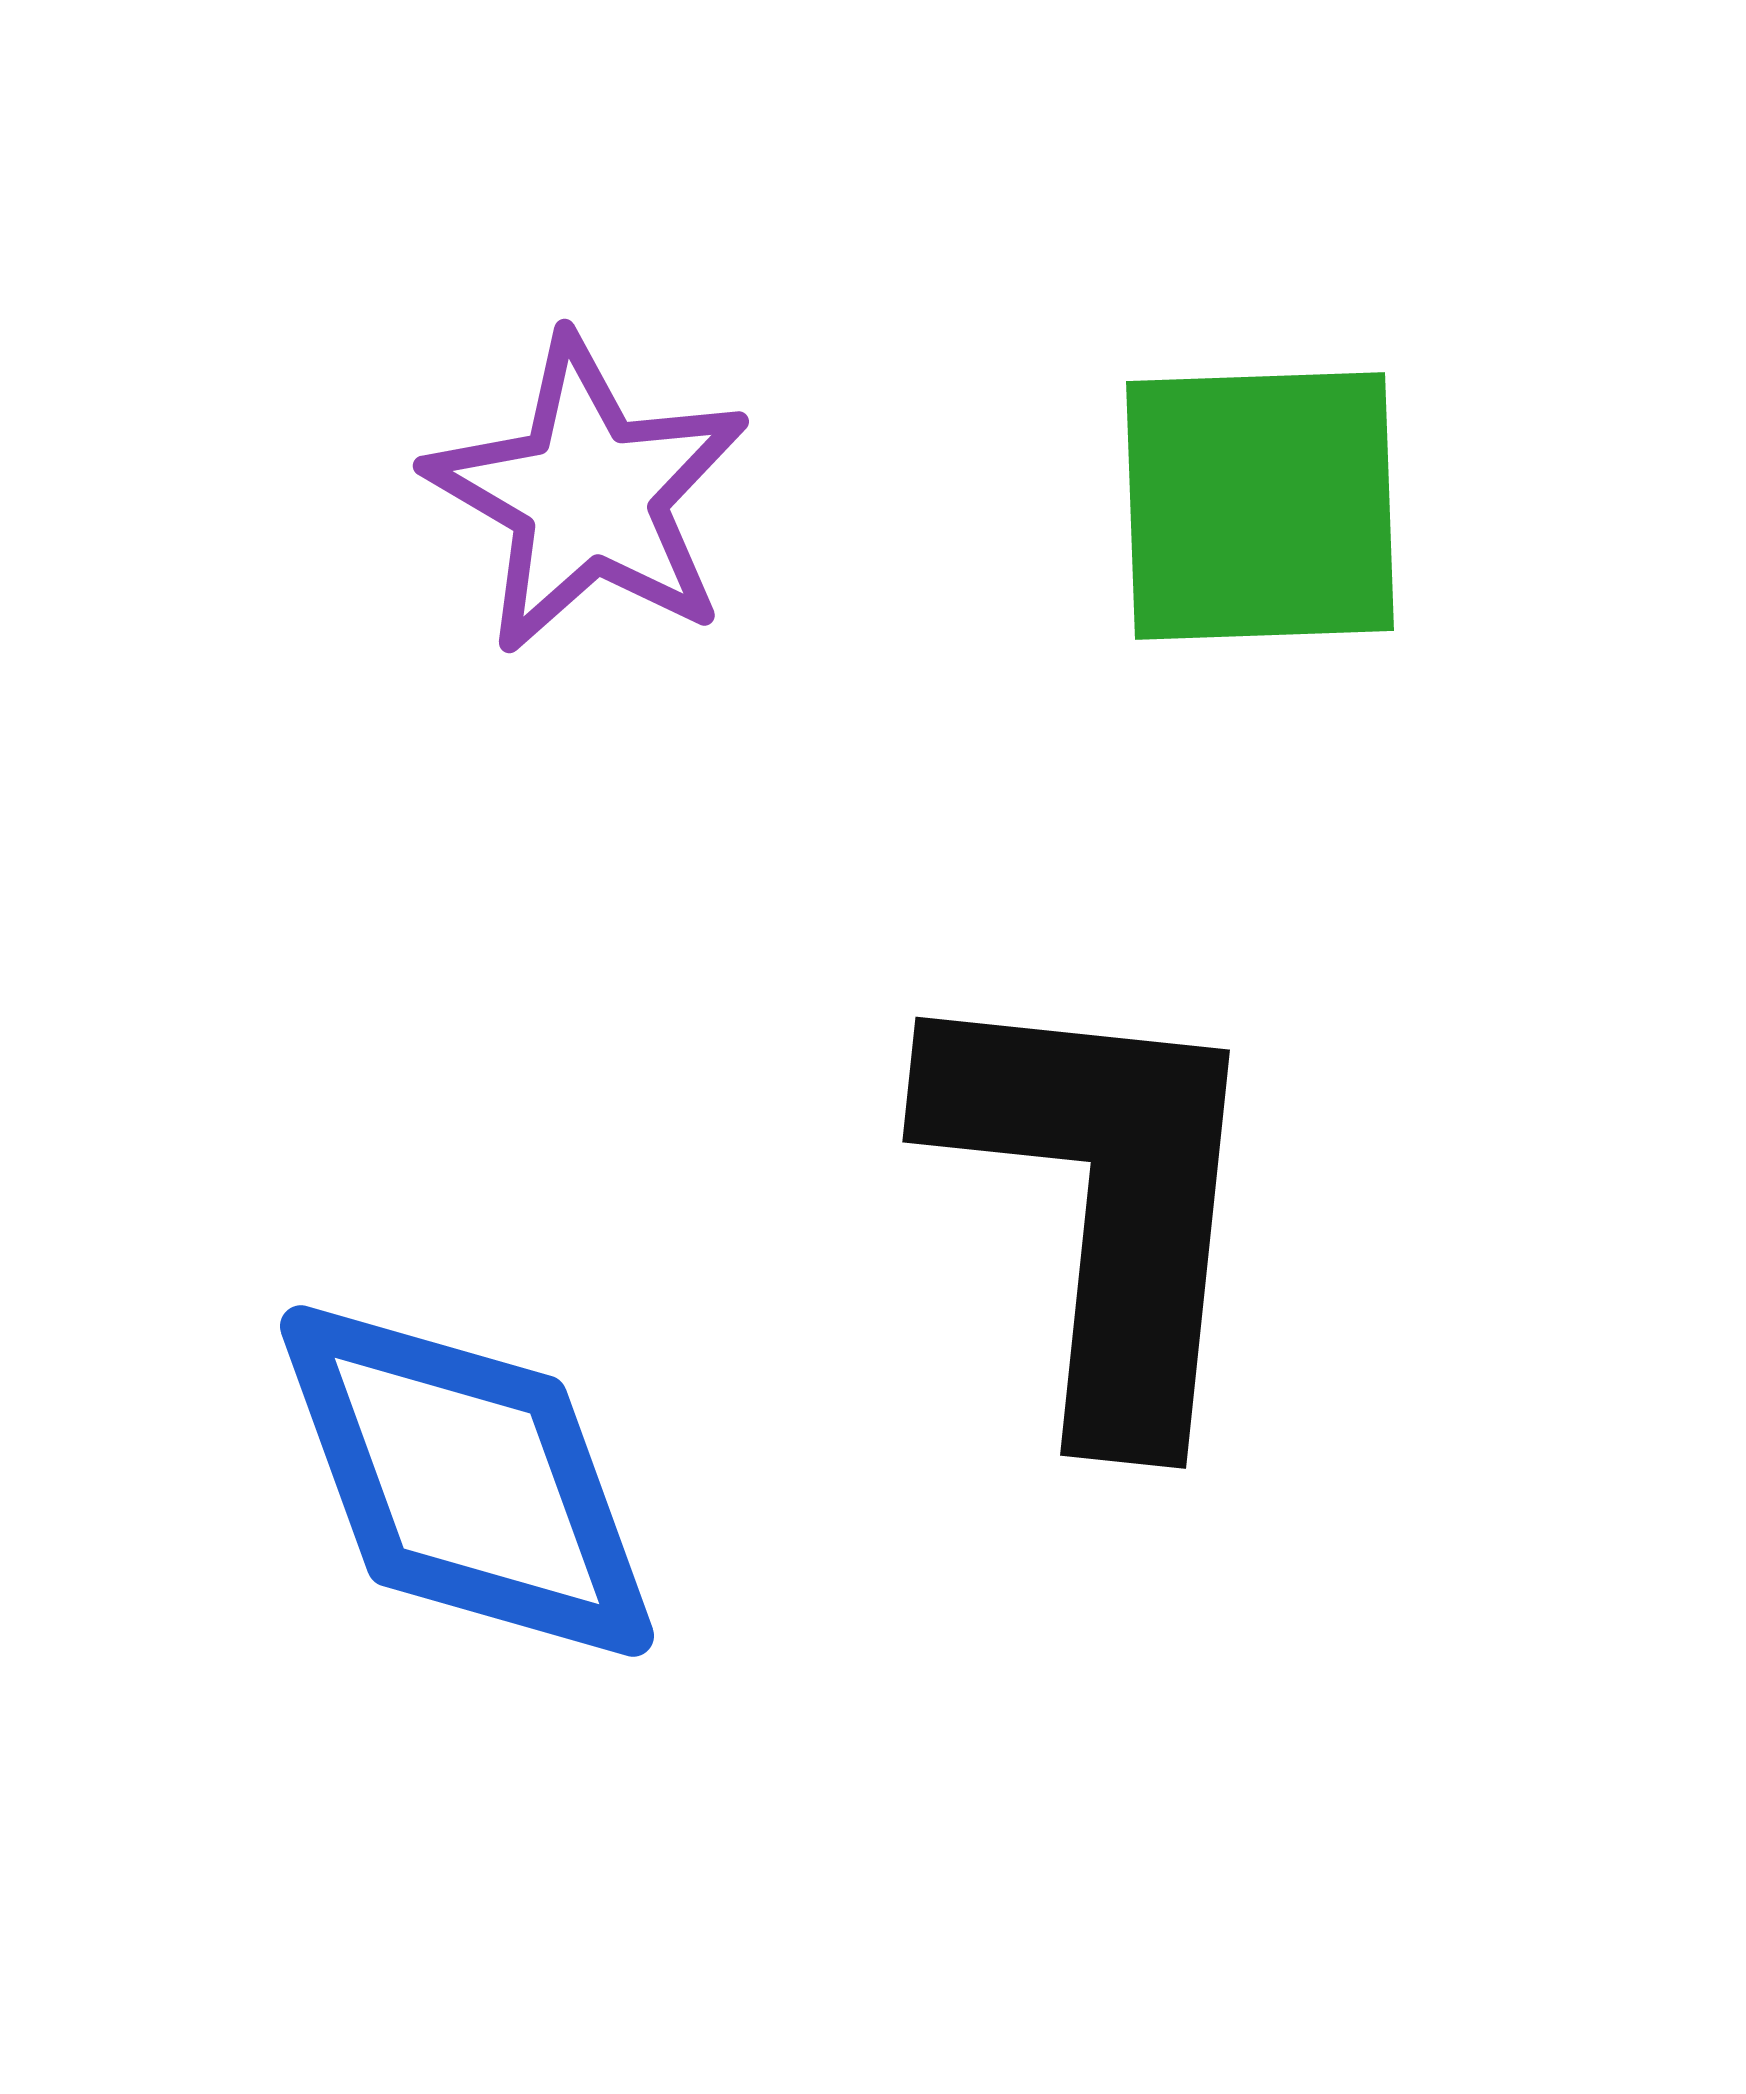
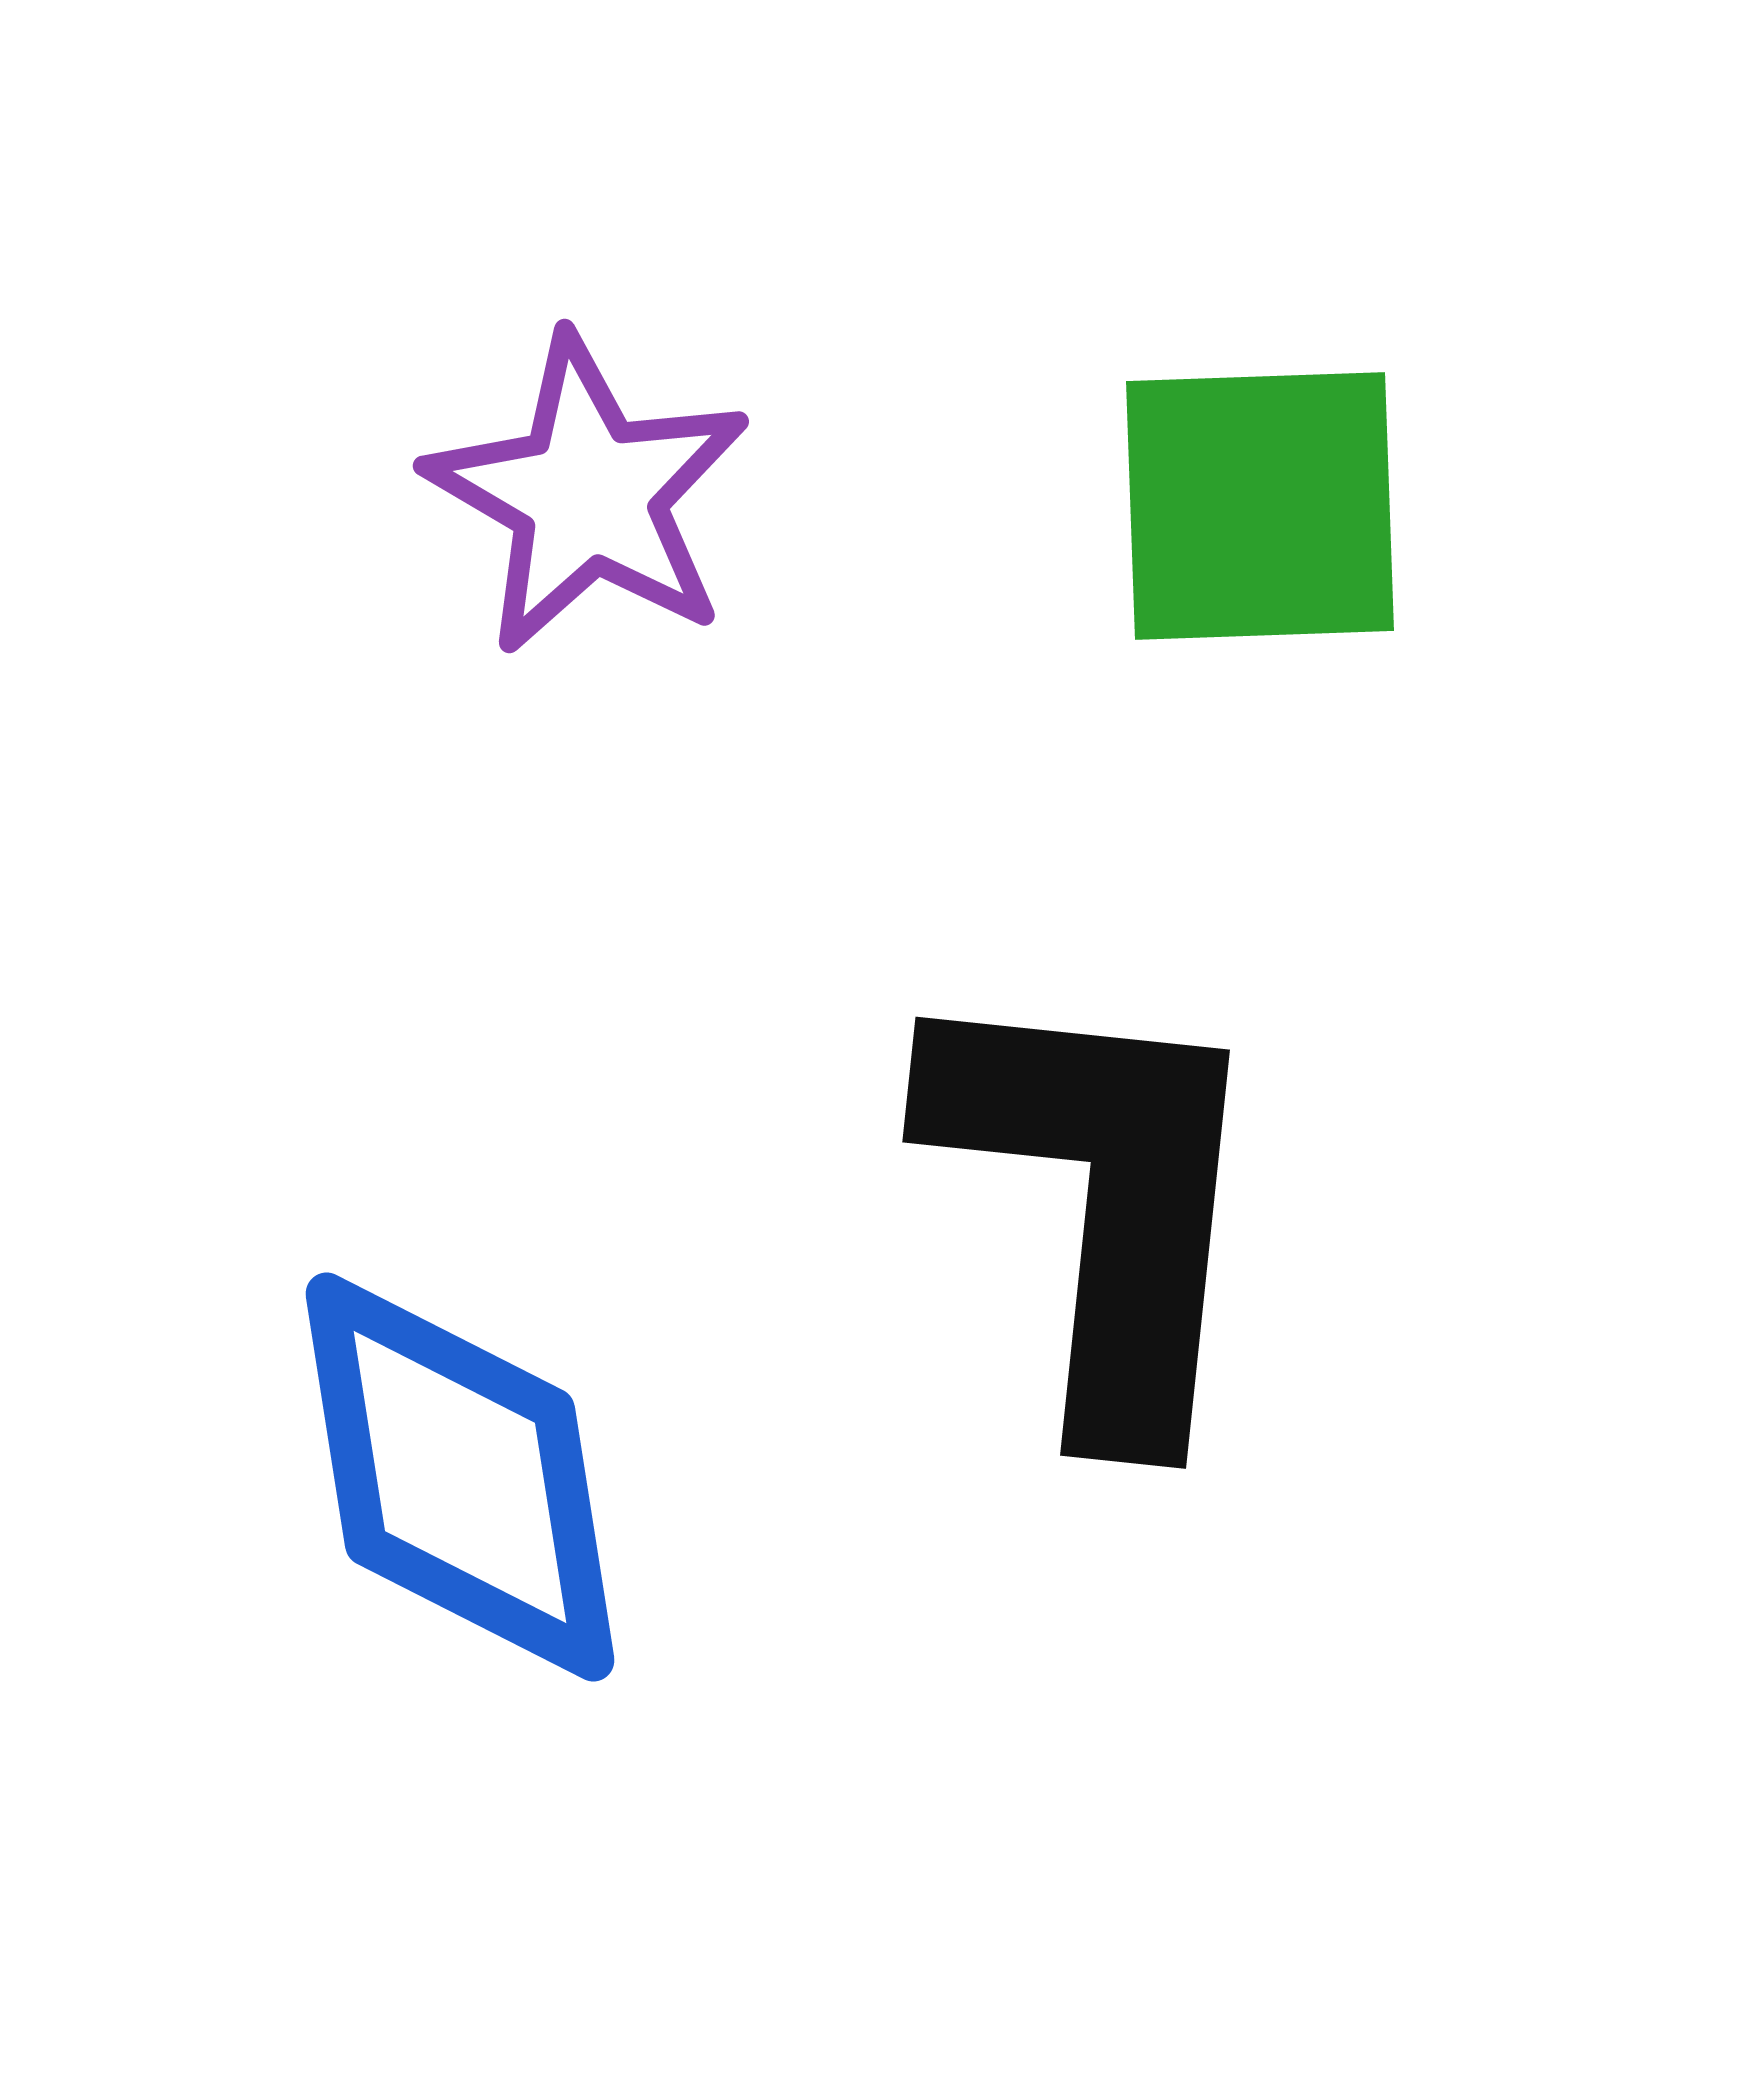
blue diamond: moved 7 px left, 4 px up; rotated 11 degrees clockwise
